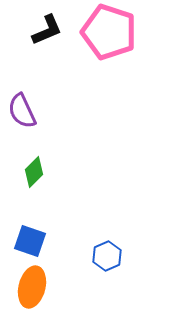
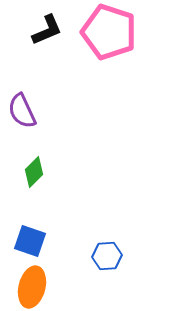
blue hexagon: rotated 20 degrees clockwise
